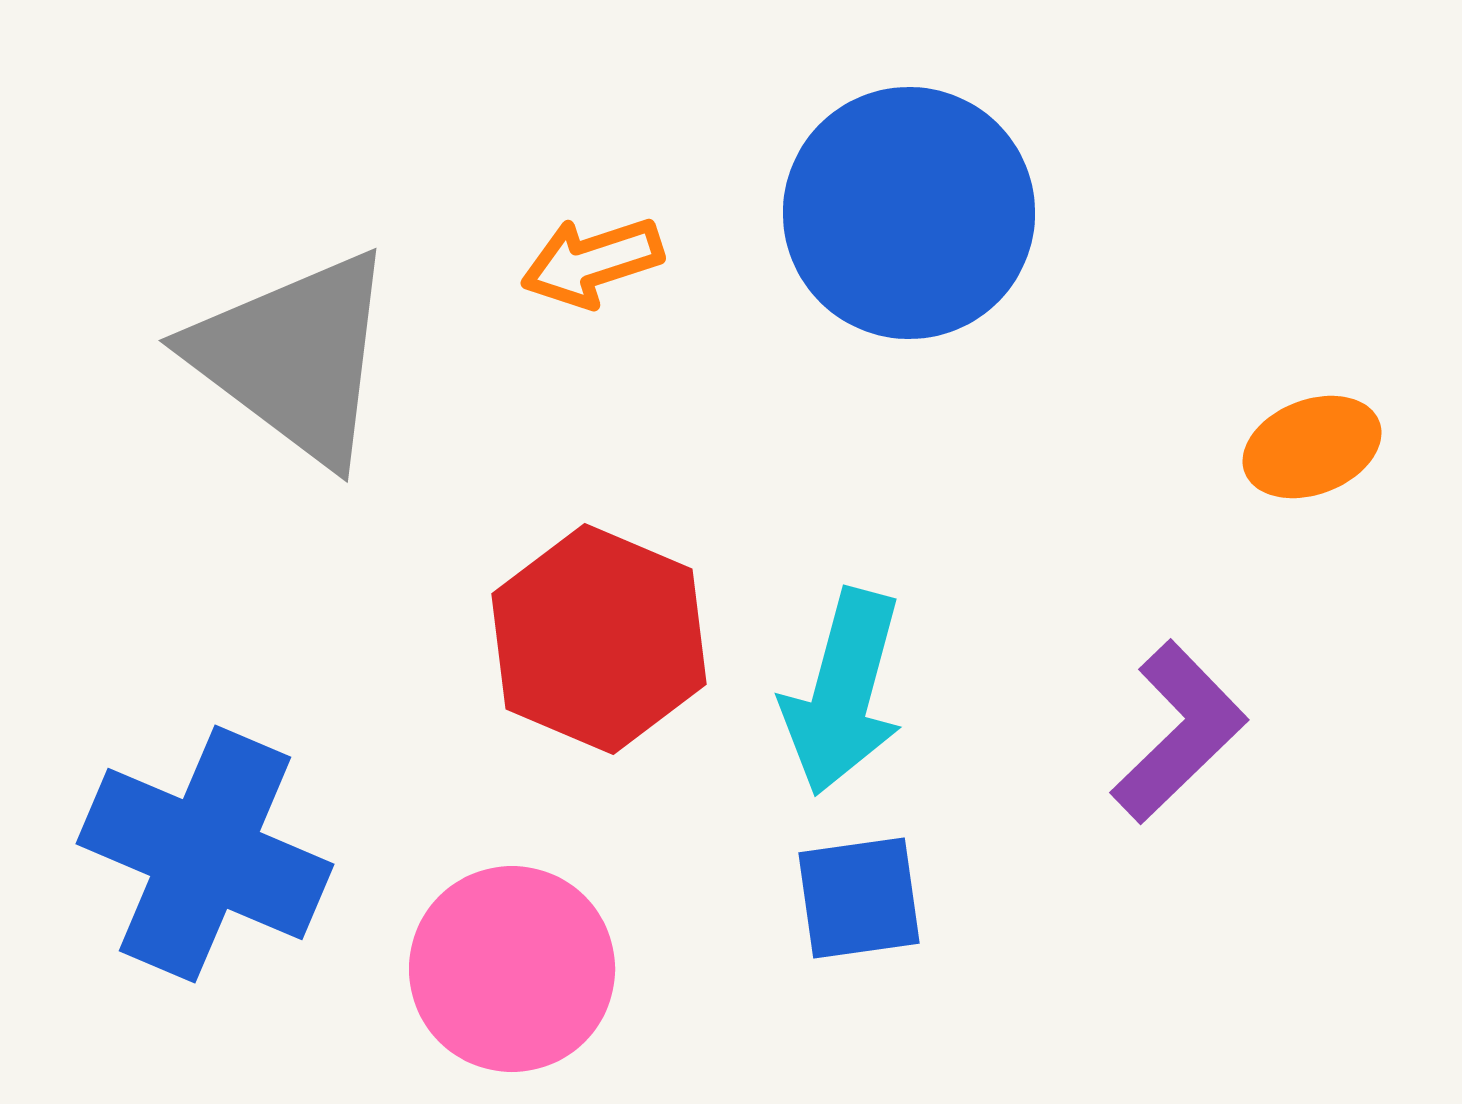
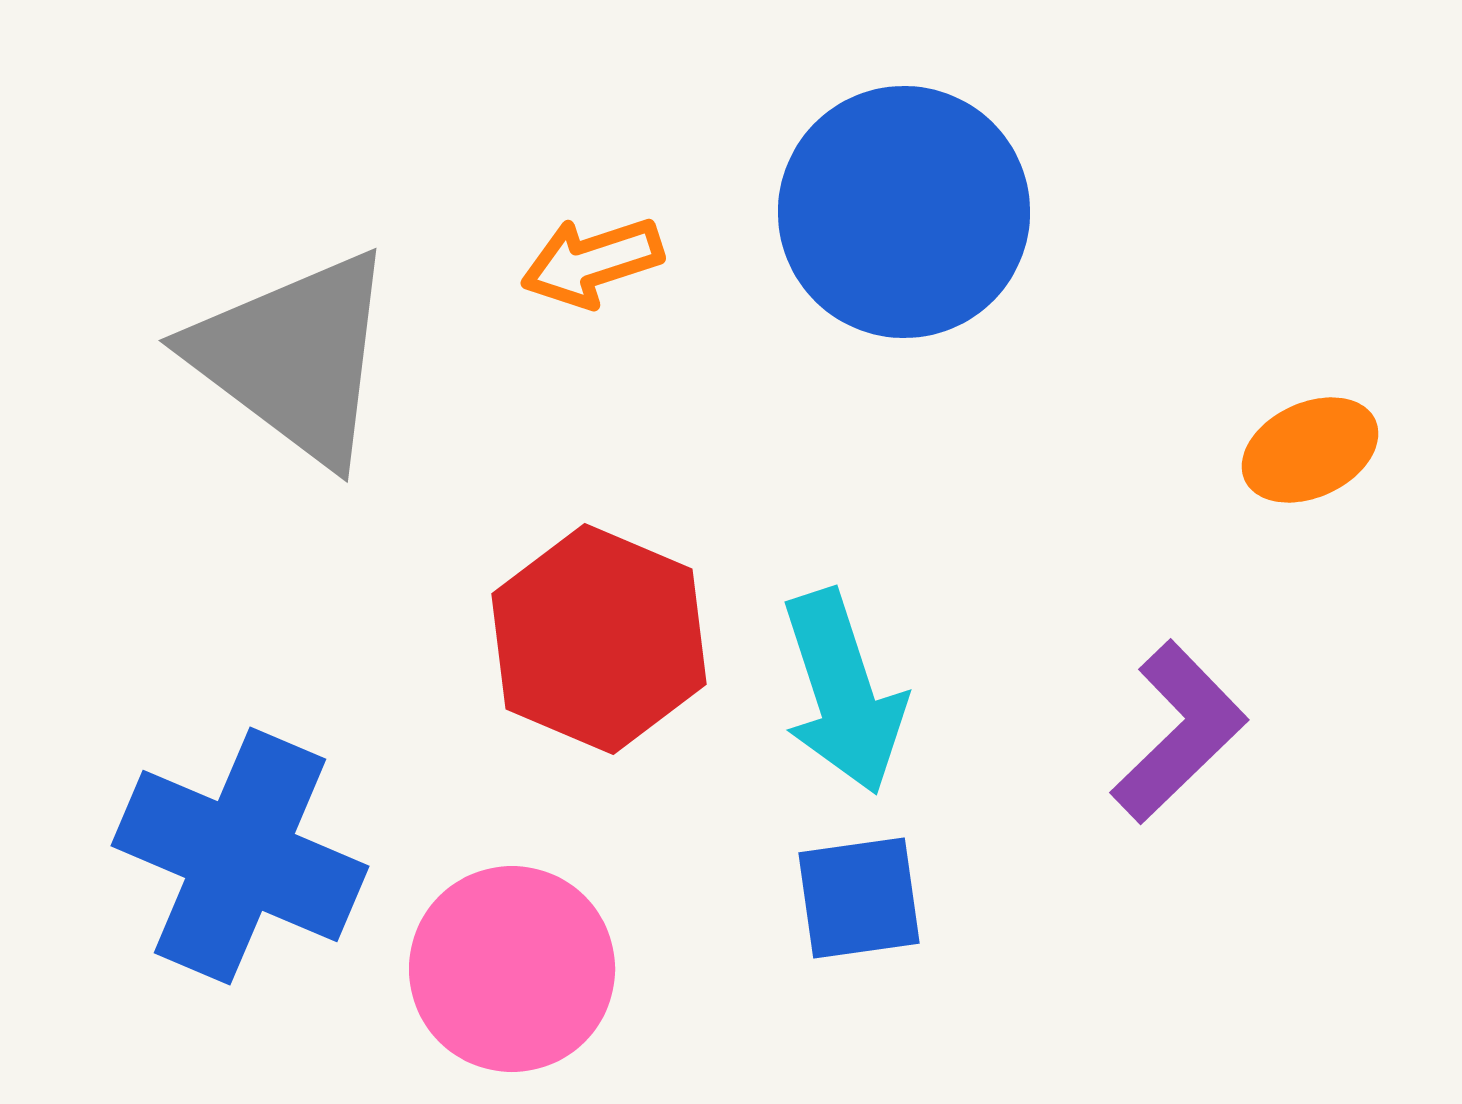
blue circle: moved 5 px left, 1 px up
orange ellipse: moved 2 px left, 3 px down; rotated 4 degrees counterclockwise
cyan arrow: rotated 33 degrees counterclockwise
blue cross: moved 35 px right, 2 px down
